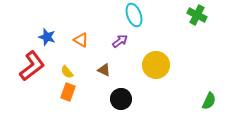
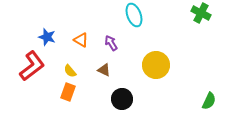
green cross: moved 4 px right, 2 px up
purple arrow: moved 9 px left, 2 px down; rotated 84 degrees counterclockwise
yellow semicircle: moved 3 px right, 1 px up
black circle: moved 1 px right
